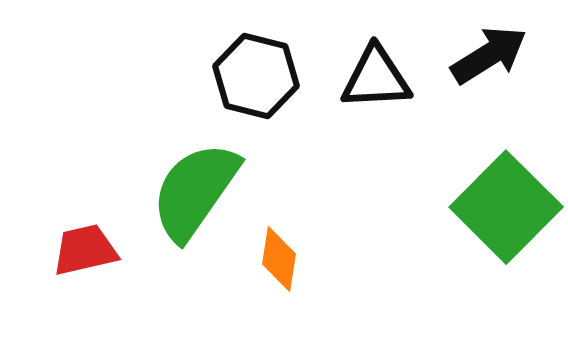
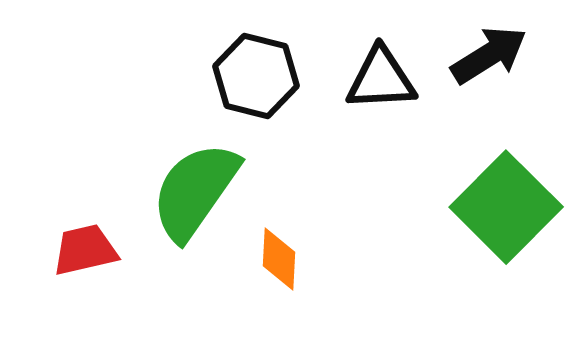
black triangle: moved 5 px right, 1 px down
orange diamond: rotated 6 degrees counterclockwise
